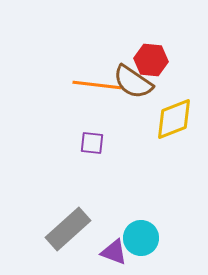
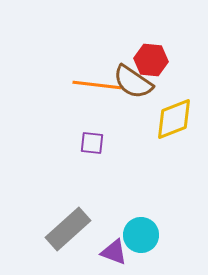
cyan circle: moved 3 px up
